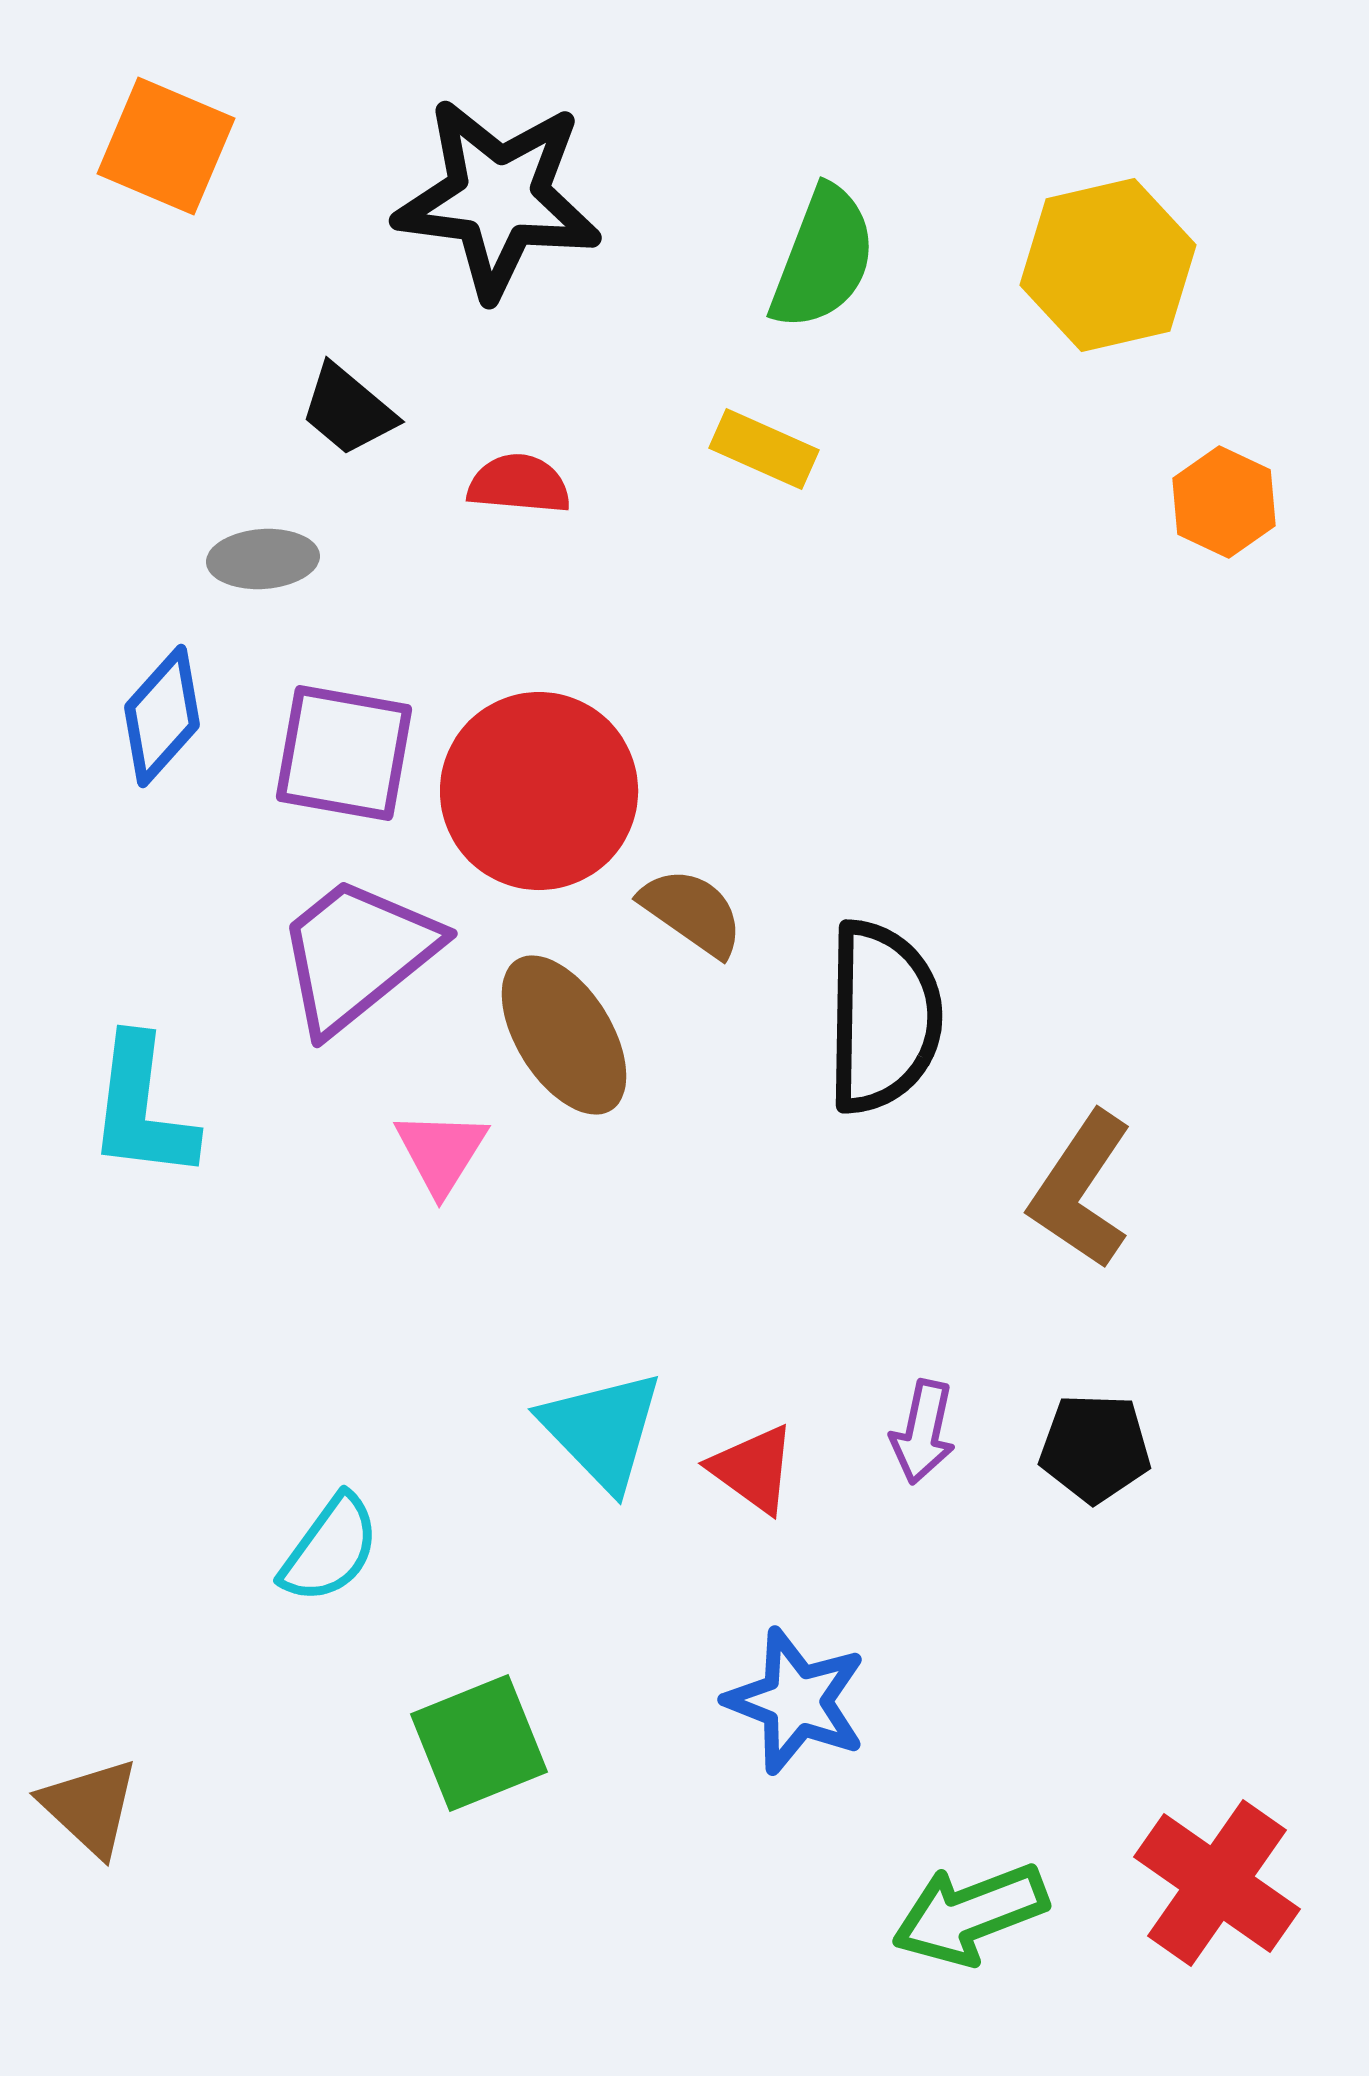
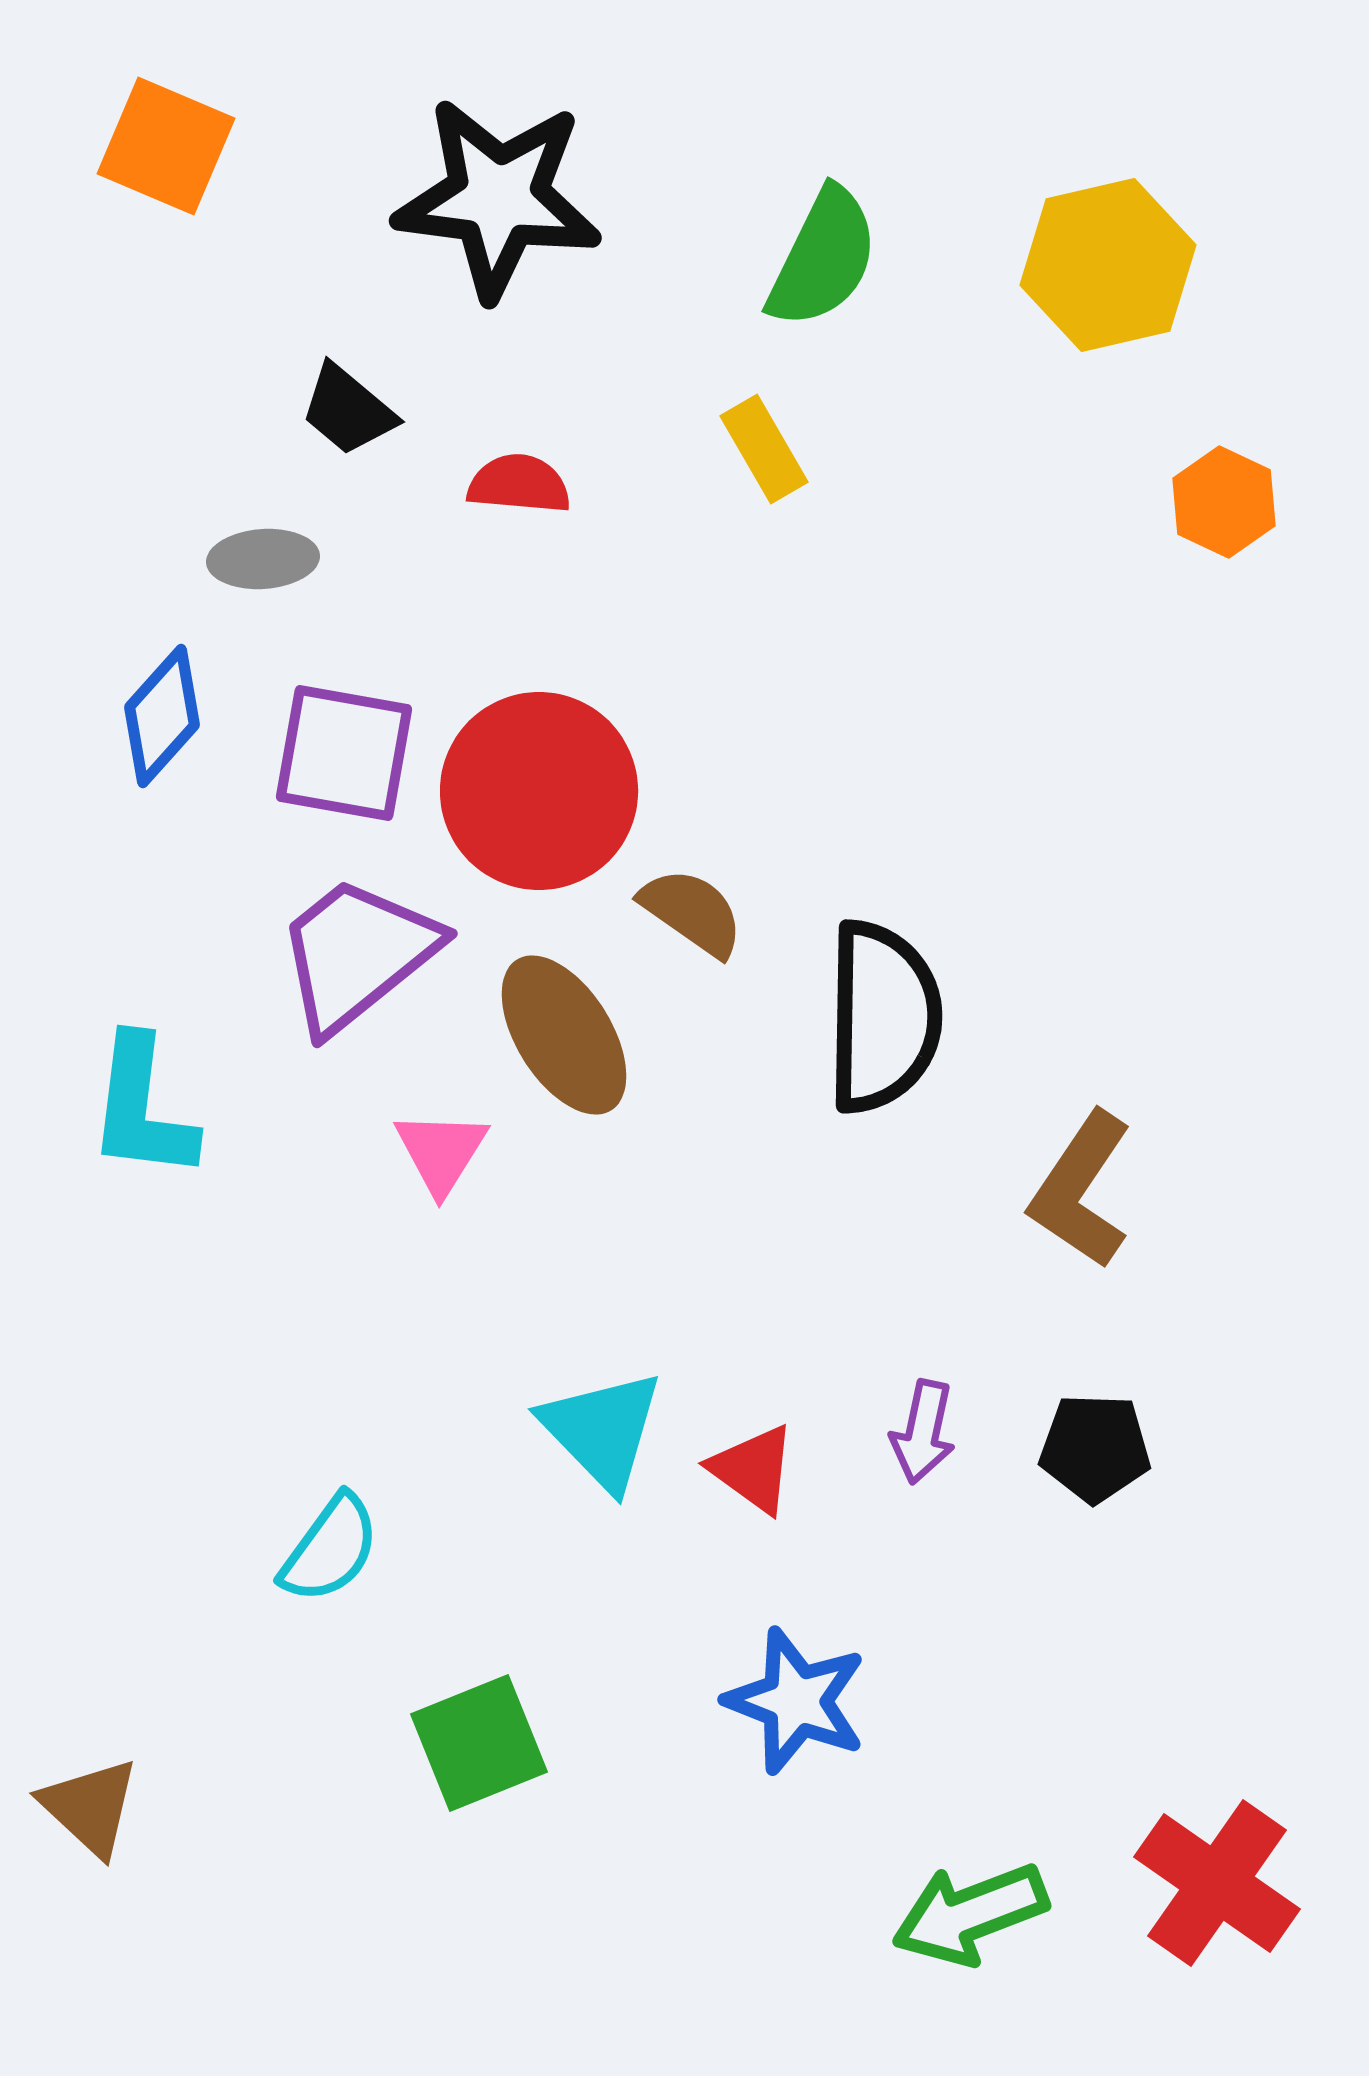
green semicircle: rotated 5 degrees clockwise
yellow rectangle: rotated 36 degrees clockwise
